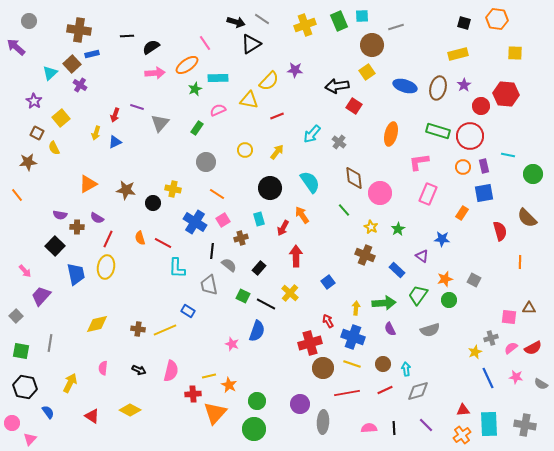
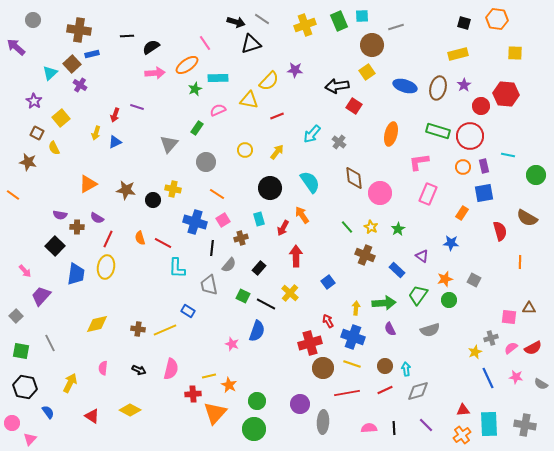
gray circle at (29, 21): moved 4 px right, 1 px up
black triangle at (251, 44): rotated 15 degrees clockwise
gray triangle at (160, 123): moved 9 px right, 21 px down
brown star at (28, 162): rotated 18 degrees clockwise
green circle at (533, 174): moved 3 px right, 1 px down
orange line at (17, 195): moved 4 px left; rotated 16 degrees counterclockwise
black circle at (153, 203): moved 3 px up
green line at (344, 210): moved 3 px right, 17 px down
brown semicircle at (527, 218): rotated 15 degrees counterclockwise
blue cross at (195, 222): rotated 15 degrees counterclockwise
blue star at (442, 239): moved 9 px right, 4 px down
black line at (212, 251): moved 3 px up
gray semicircle at (229, 265): rotated 91 degrees clockwise
blue trapezoid at (76, 274): rotated 20 degrees clockwise
gray line at (50, 343): rotated 36 degrees counterclockwise
brown circle at (383, 364): moved 2 px right, 2 px down
pink semicircle at (171, 371): moved 2 px up
